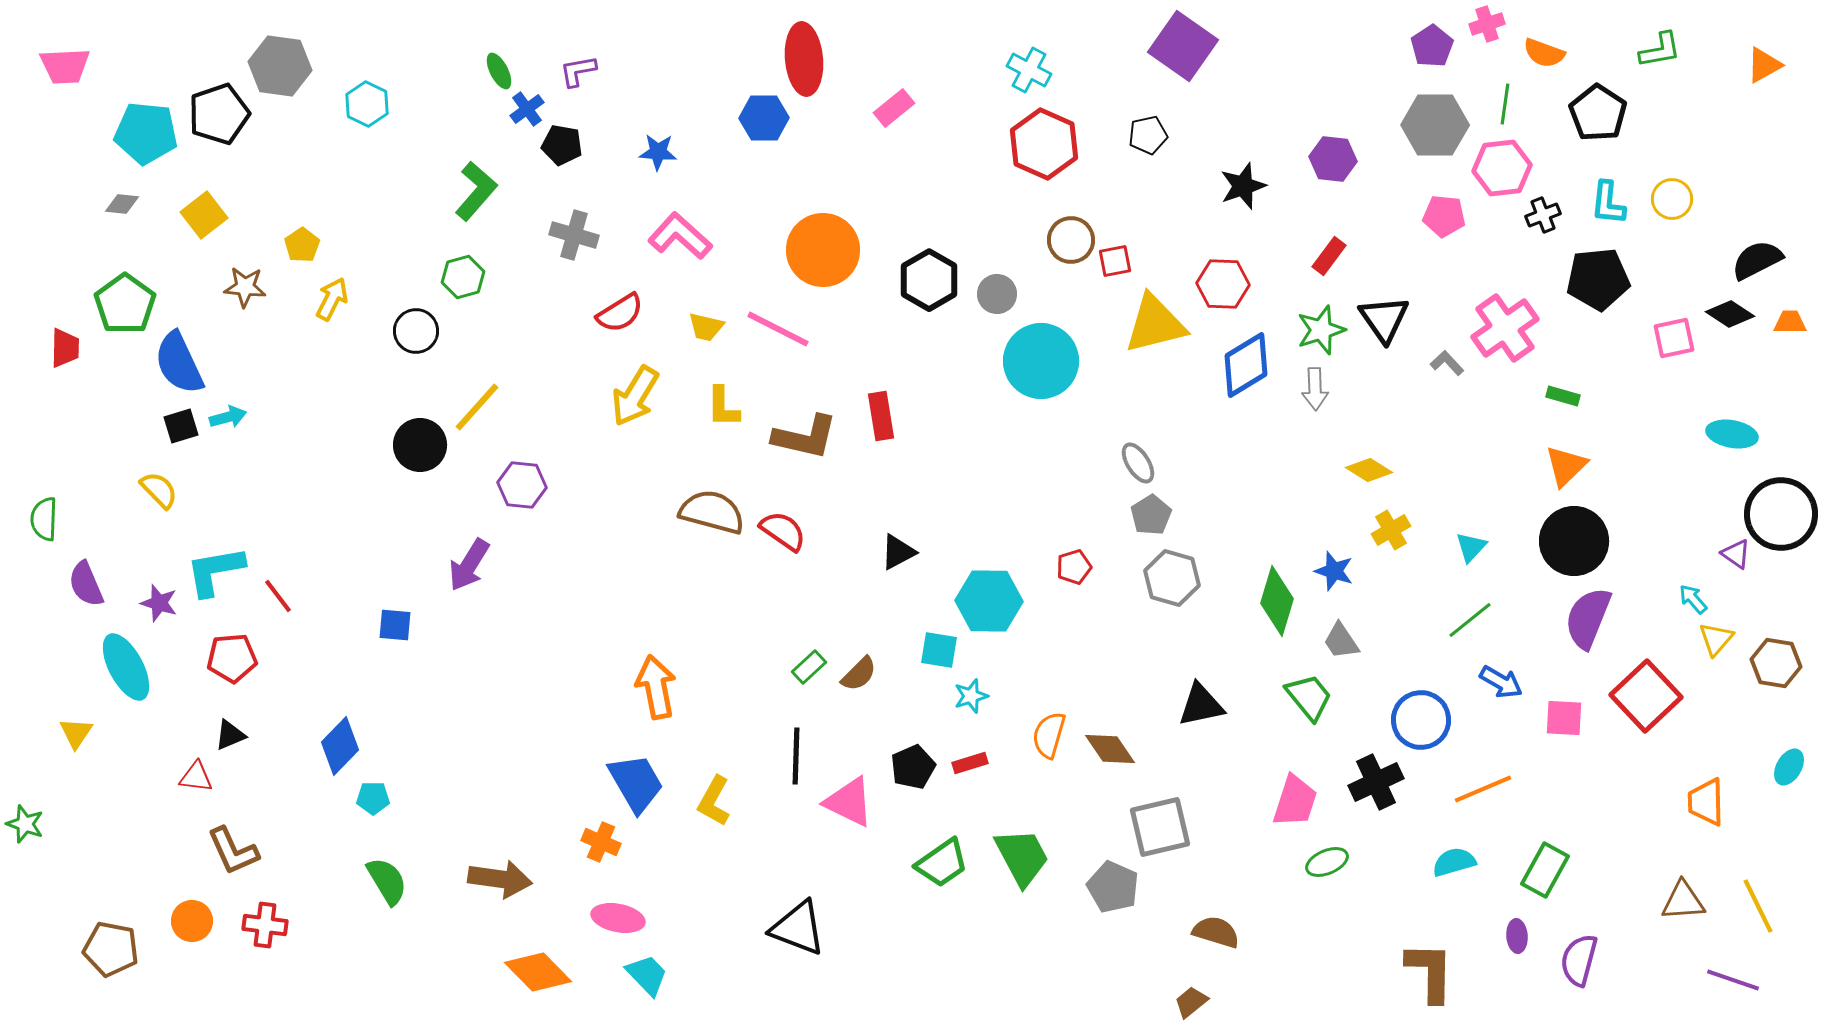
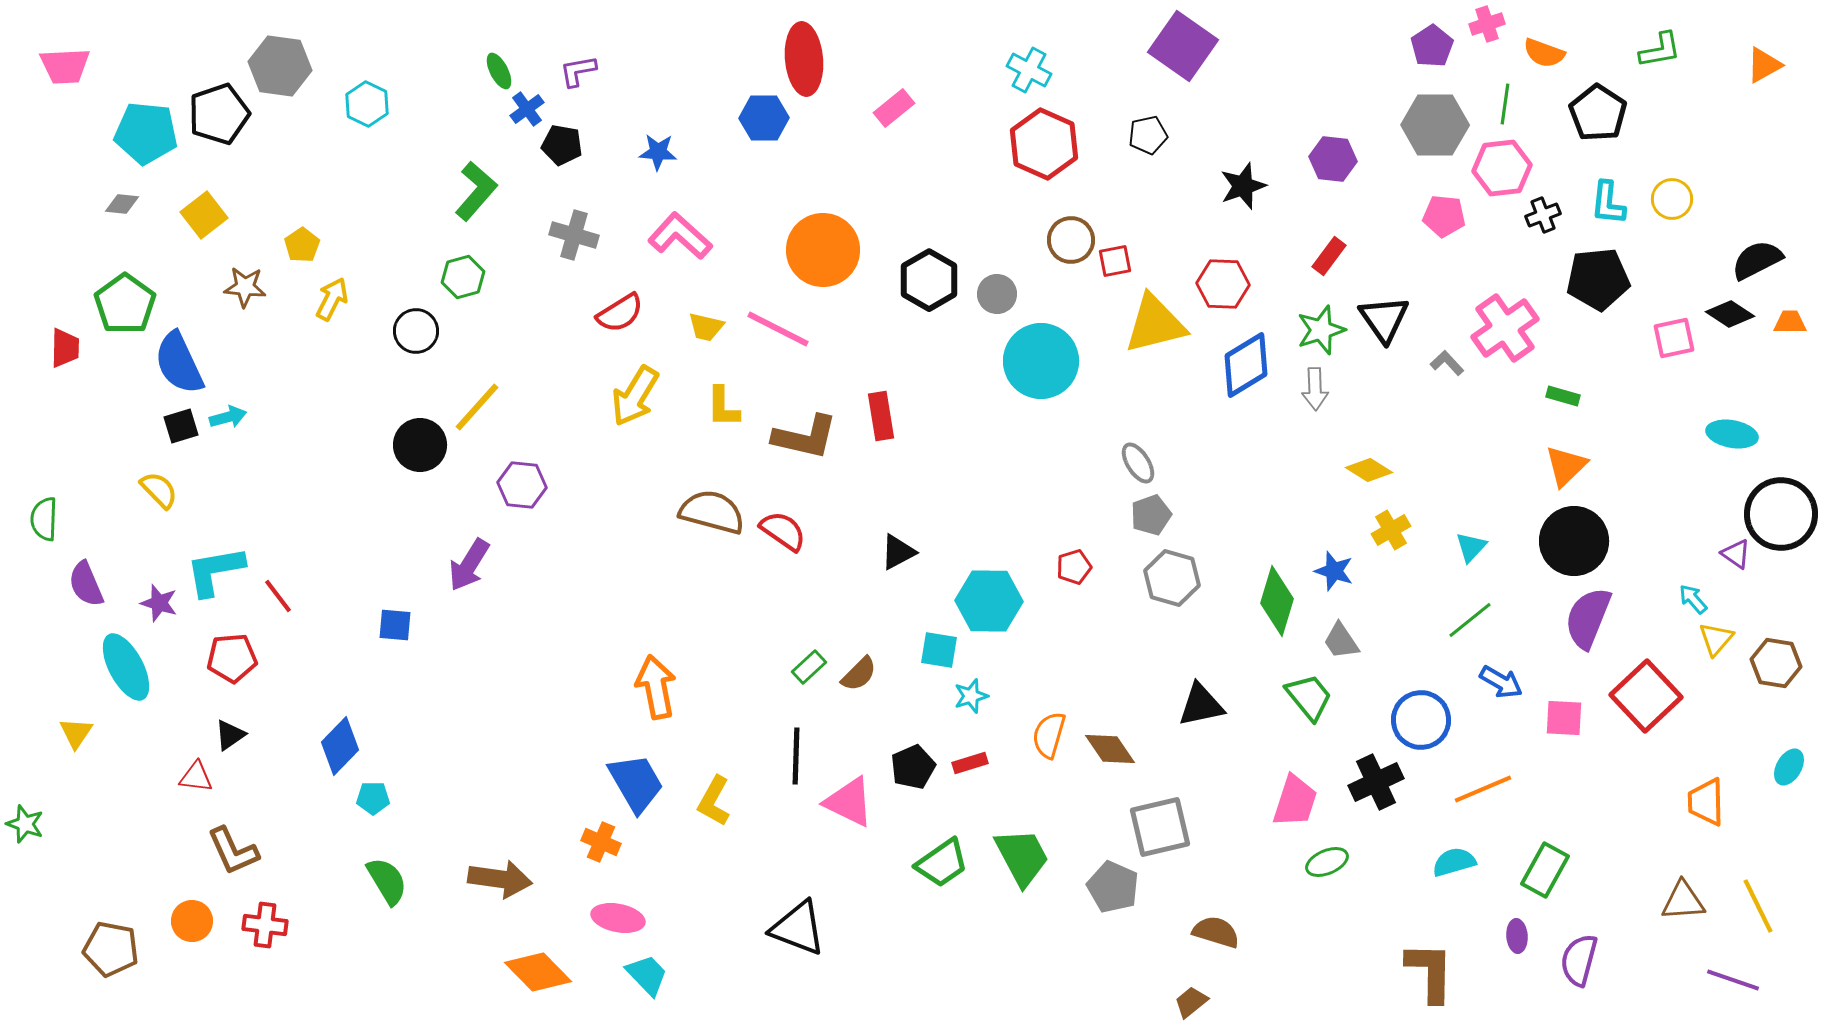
gray pentagon at (1151, 515): rotated 12 degrees clockwise
black triangle at (230, 735): rotated 12 degrees counterclockwise
